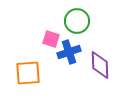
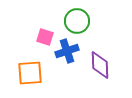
pink square: moved 6 px left, 2 px up
blue cross: moved 2 px left, 1 px up
orange square: moved 2 px right
